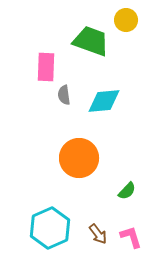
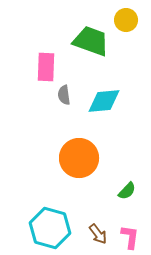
cyan hexagon: rotated 21 degrees counterclockwise
pink L-shape: moved 1 px left; rotated 25 degrees clockwise
